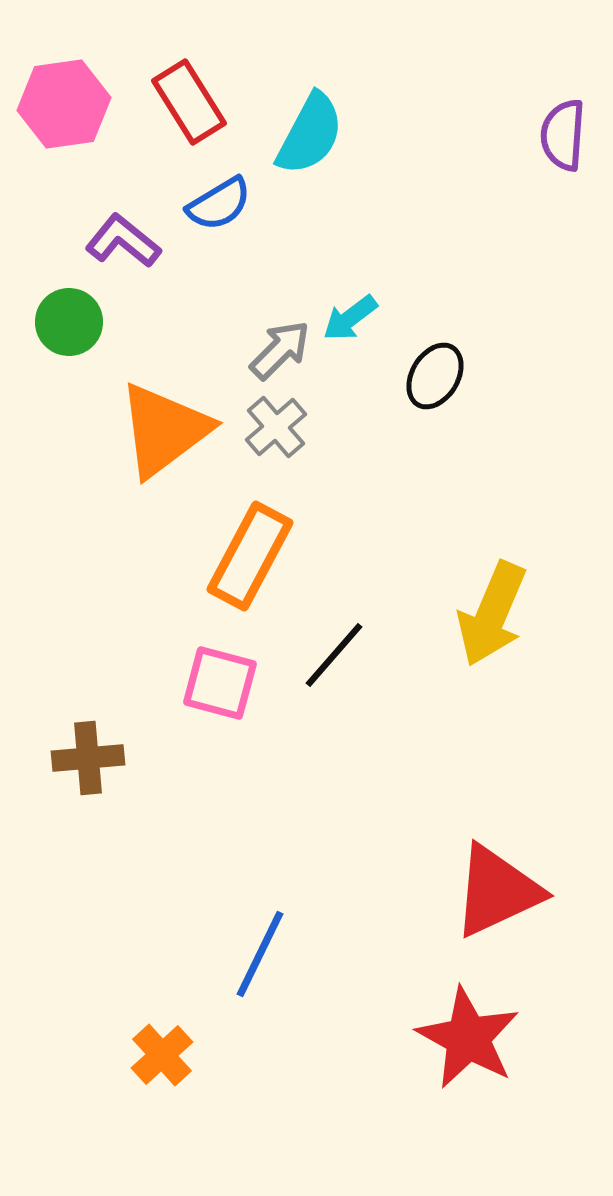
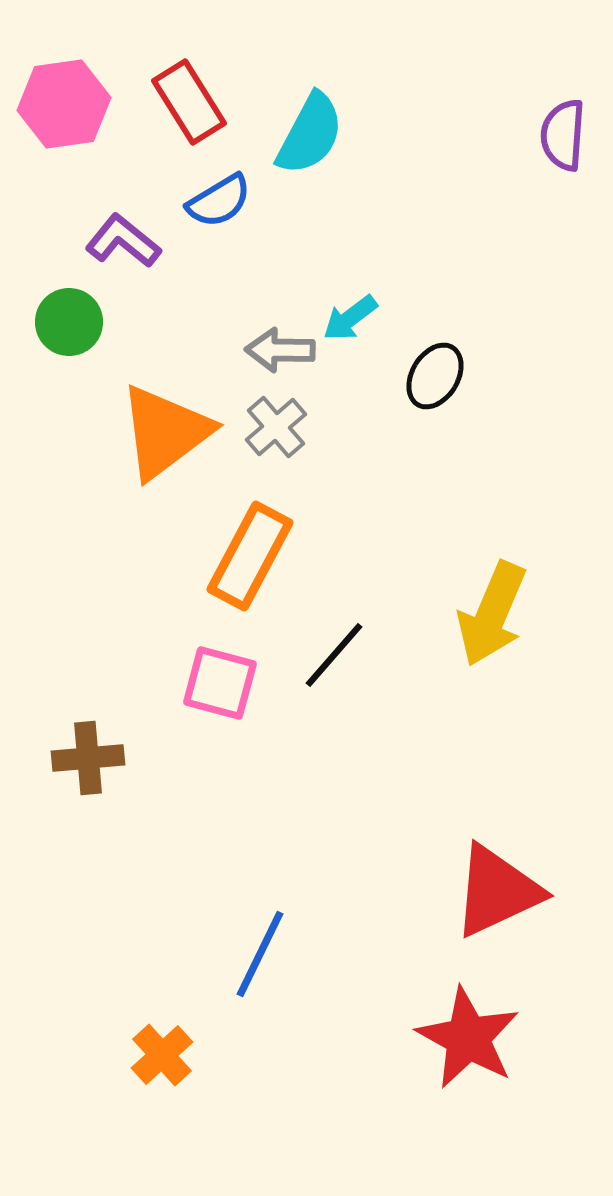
blue semicircle: moved 3 px up
gray arrow: rotated 134 degrees counterclockwise
orange triangle: moved 1 px right, 2 px down
